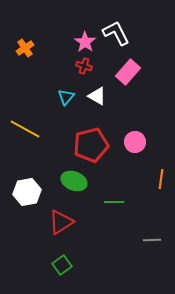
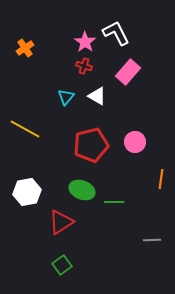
green ellipse: moved 8 px right, 9 px down
